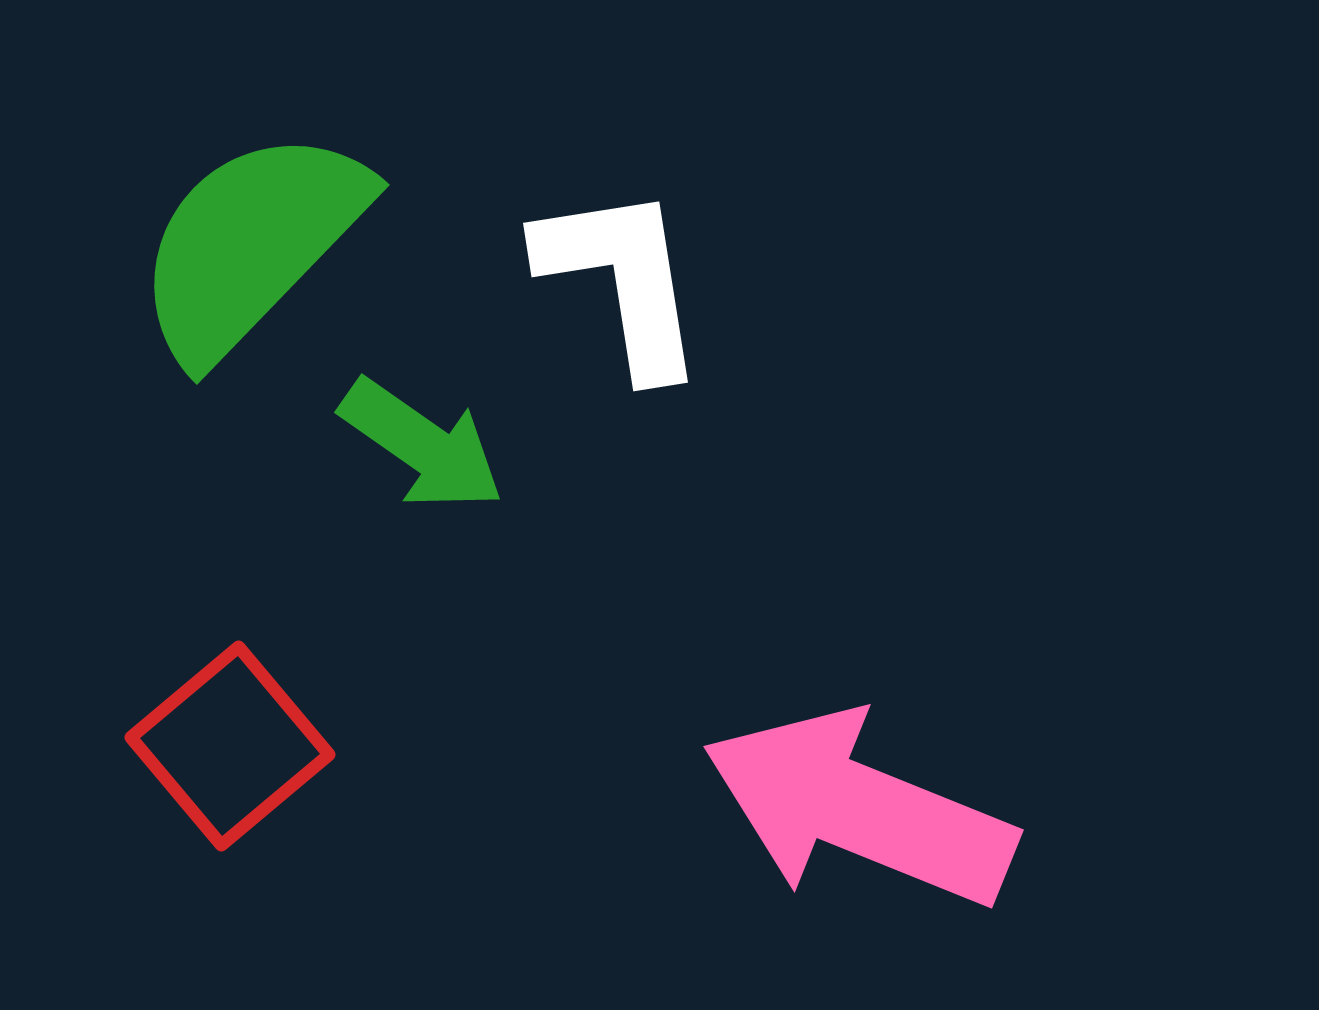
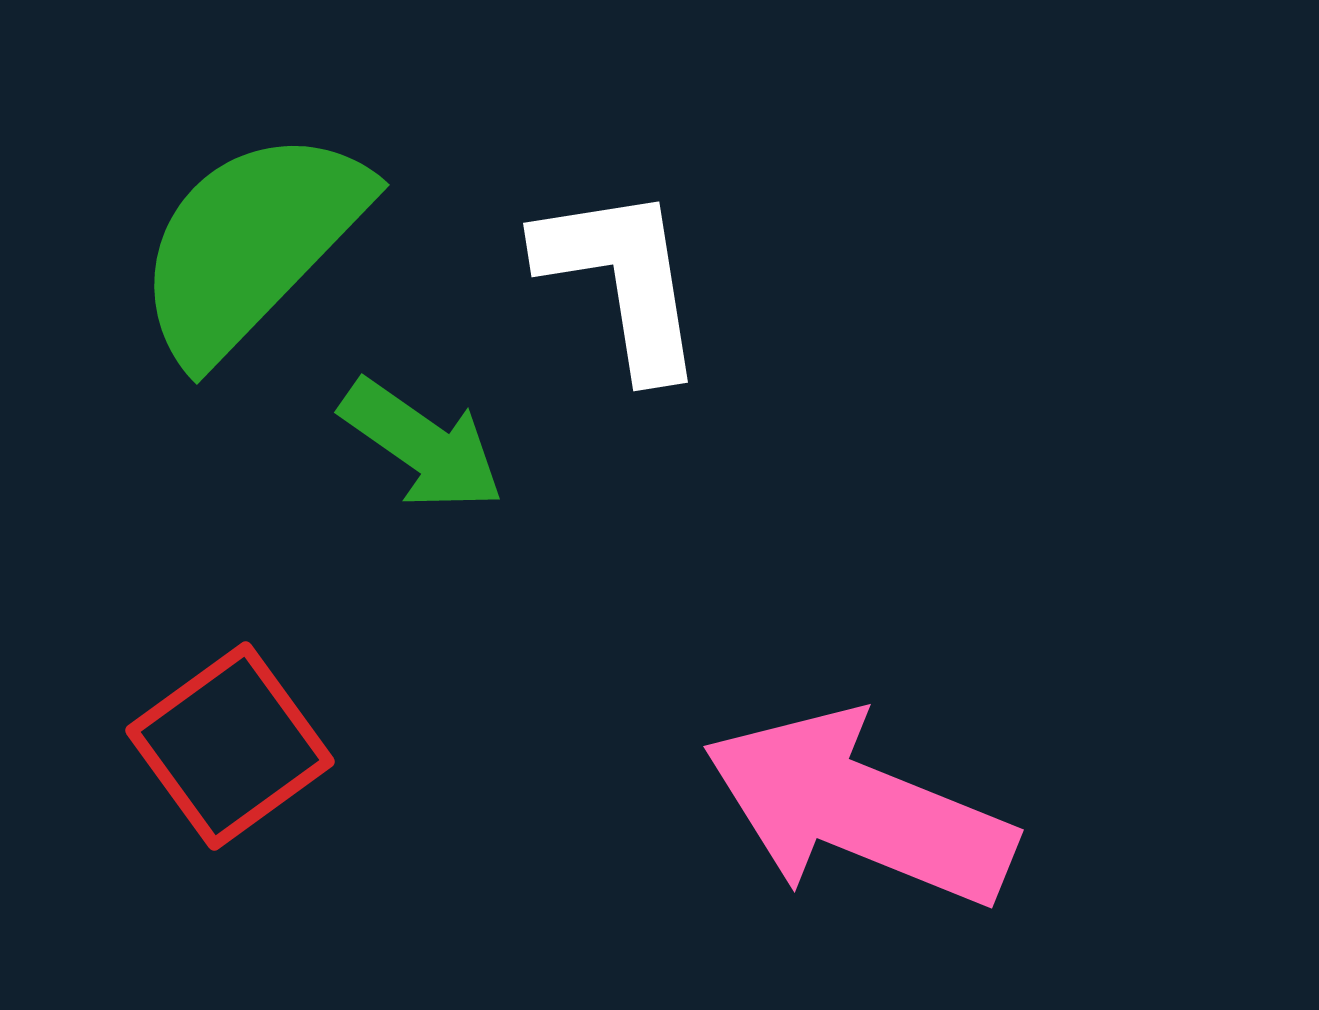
red square: rotated 4 degrees clockwise
